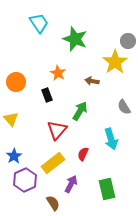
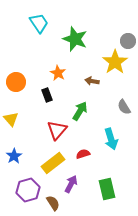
red semicircle: rotated 48 degrees clockwise
purple hexagon: moved 3 px right, 10 px down; rotated 10 degrees clockwise
